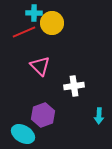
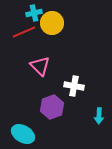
cyan cross: rotated 14 degrees counterclockwise
white cross: rotated 18 degrees clockwise
purple hexagon: moved 9 px right, 8 px up
